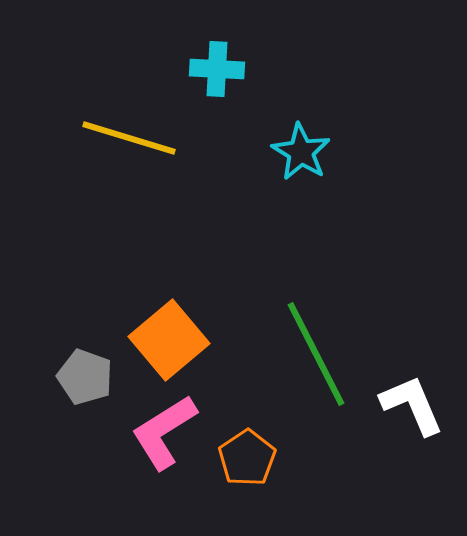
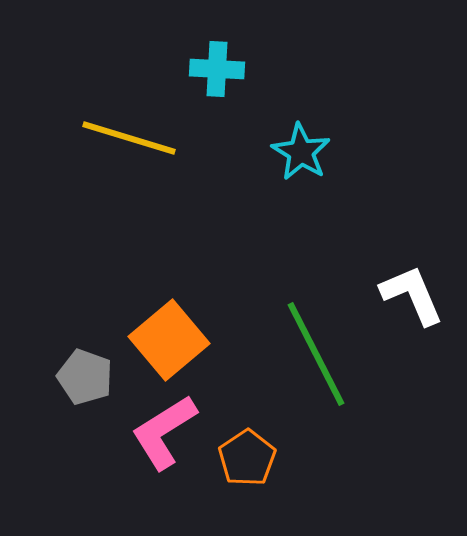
white L-shape: moved 110 px up
